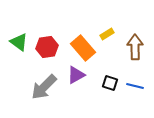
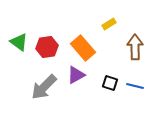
yellow rectangle: moved 2 px right, 10 px up
